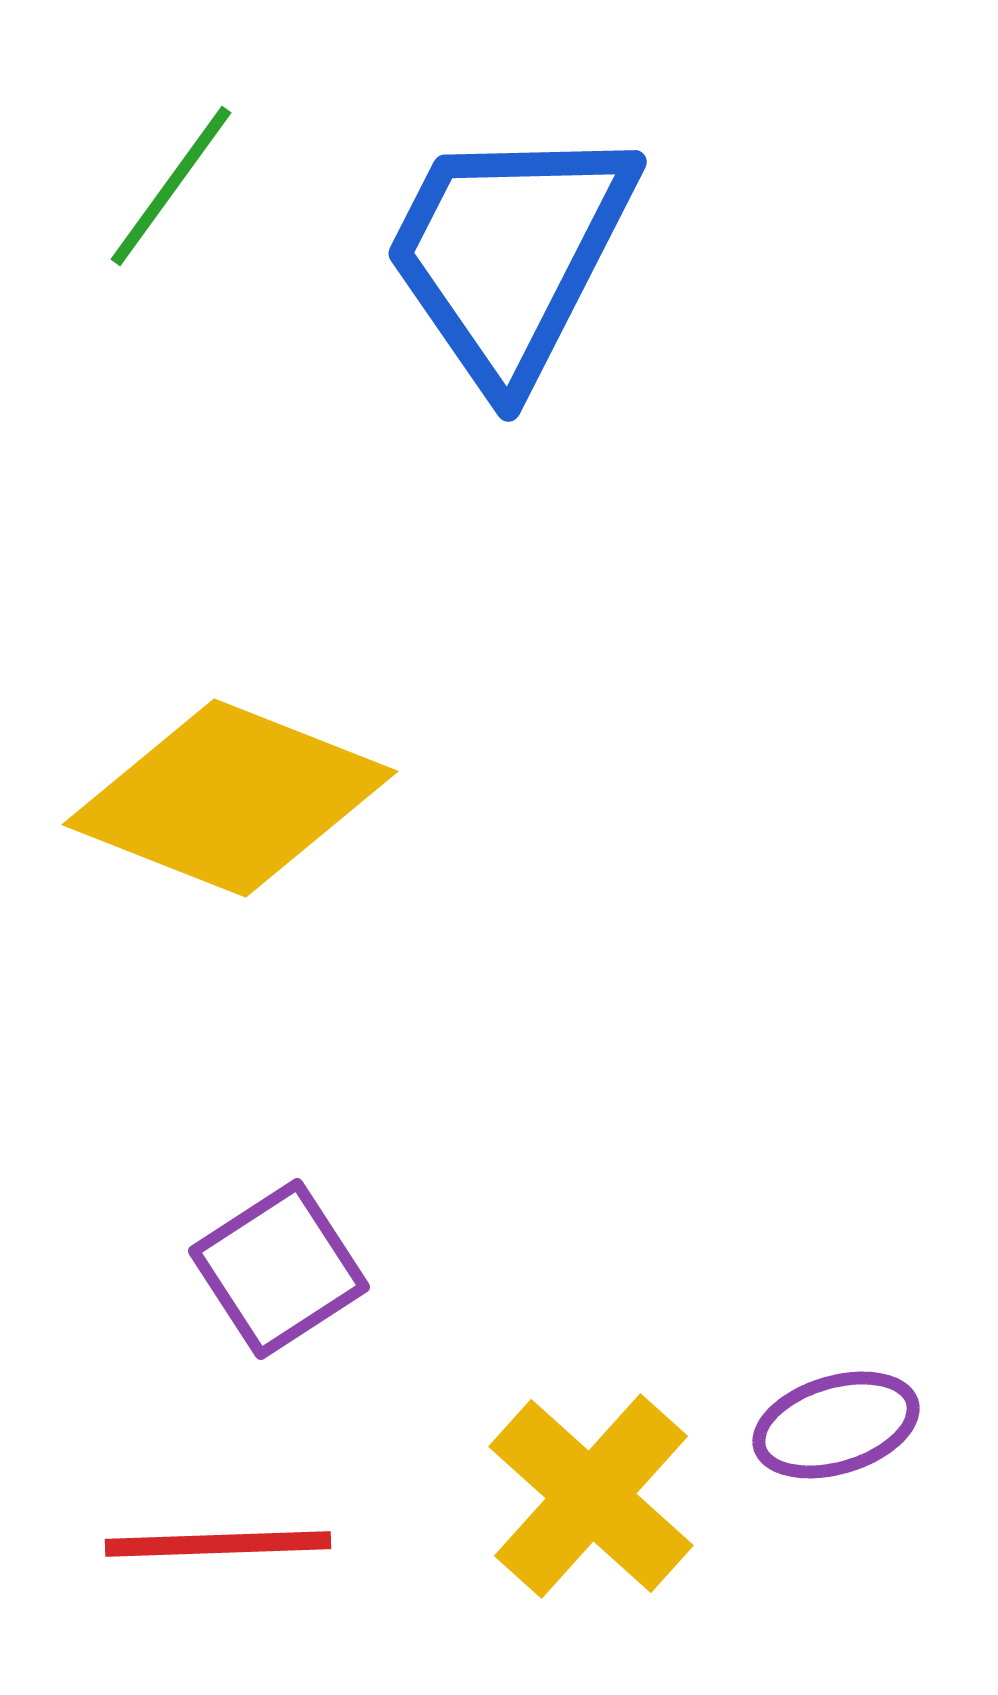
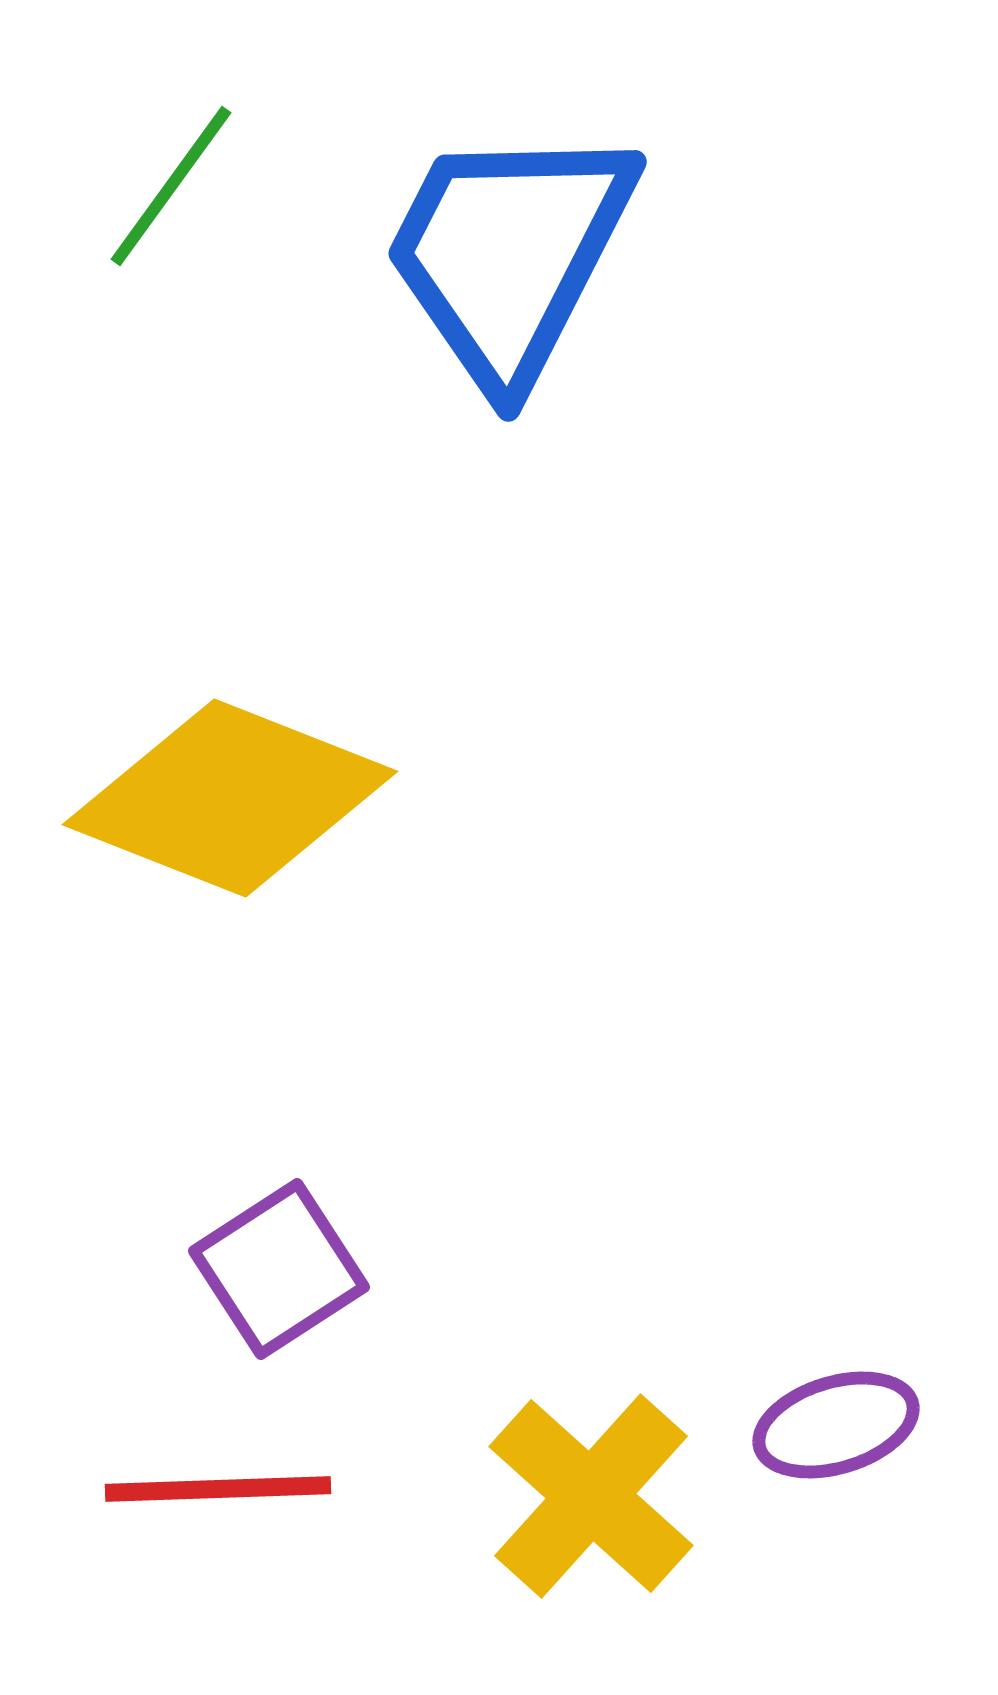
red line: moved 55 px up
